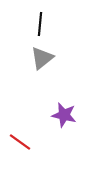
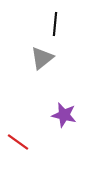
black line: moved 15 px right
red line: moved 2 px left
